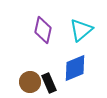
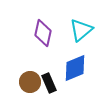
purple diamond: moved 3 px down
